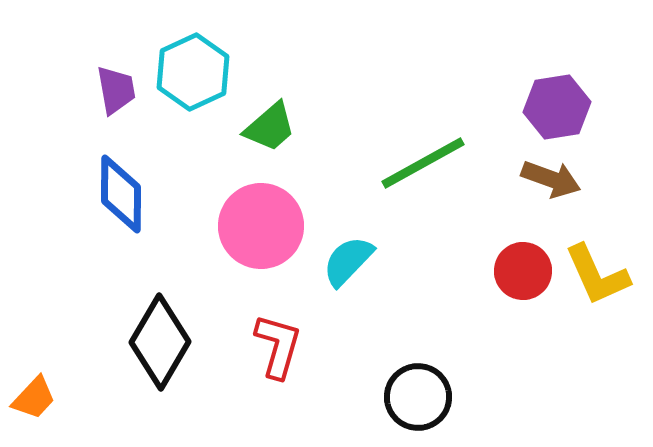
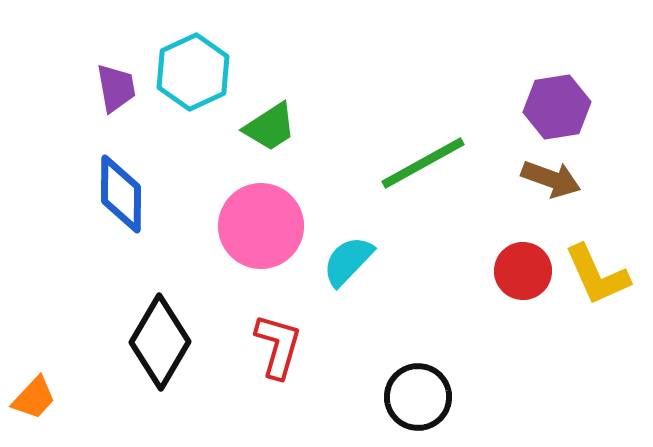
purple trapezoid: moved 2 px up
green trapezoid: rotated 8 degrees clockwise
